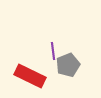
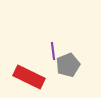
red rectangle: moved 1 px left, 1 px down
